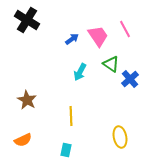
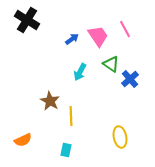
brown star: moved 23 px right, 1 px down
